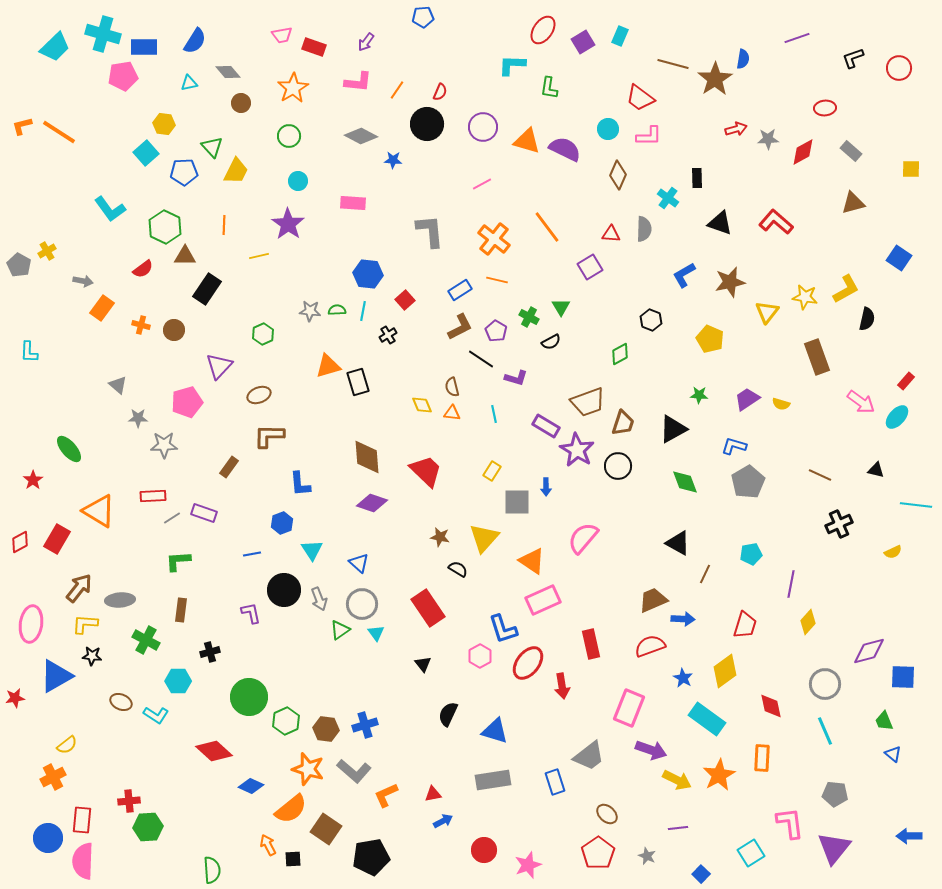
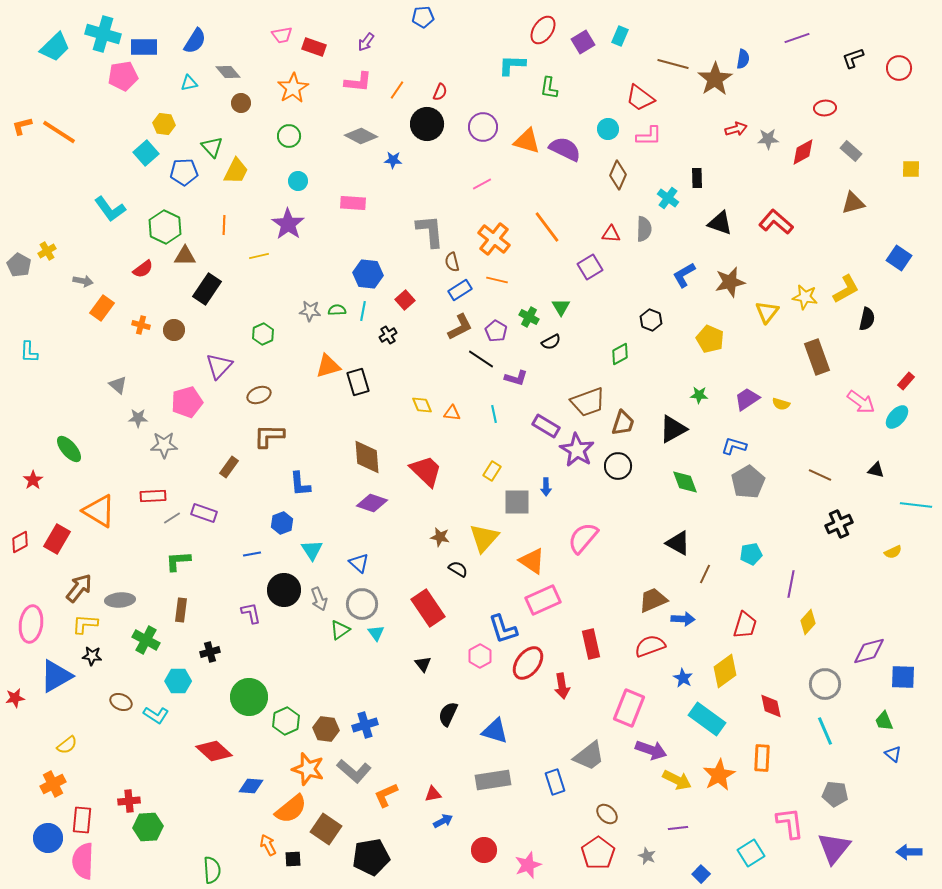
brown semicircle at (452, 387): moved 125 px up
orange cross at (53, 777): moved 7 px down
blue diamond at (251, 786): rotated 20 degrees counterclockwise
blue arrow at (909, 836): moved 16 px down
